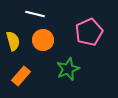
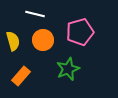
pink pentagon: moved 9 px left; rotated 8 degrees clockwise
